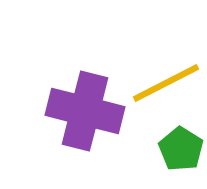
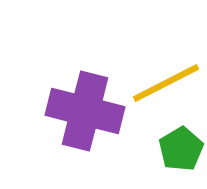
green pentagon: rotated 9 degrees clockwise
